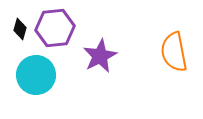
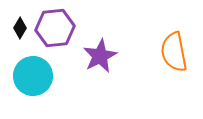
black diamond: moved 1 px up; rotated 15 degrees clockwise
cyan circle: moved 3 px left, 1 px down
